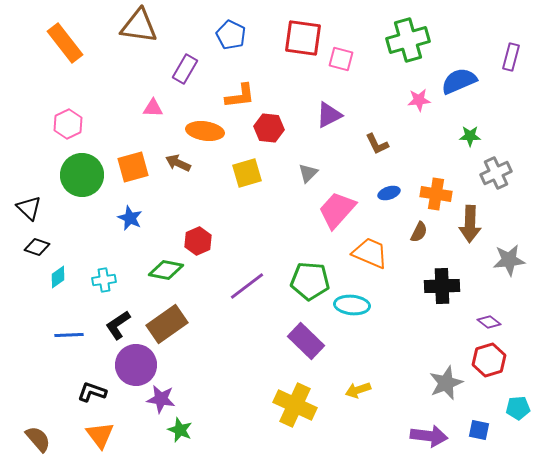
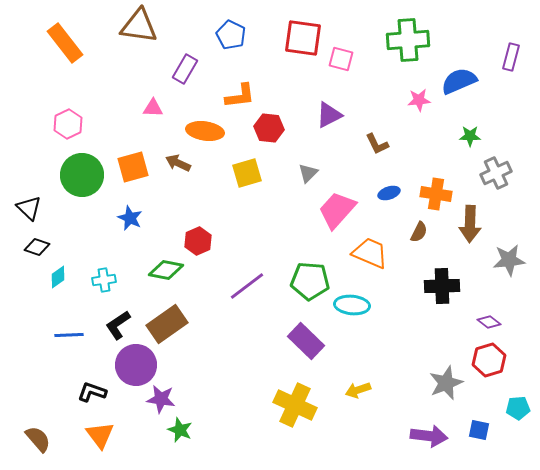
green cross at (408, 40): rotated 12 degrees clockwise
